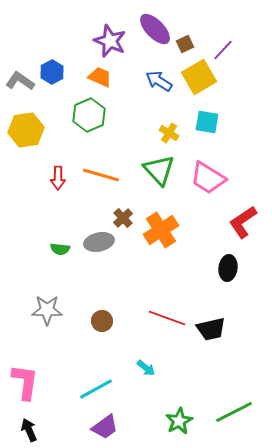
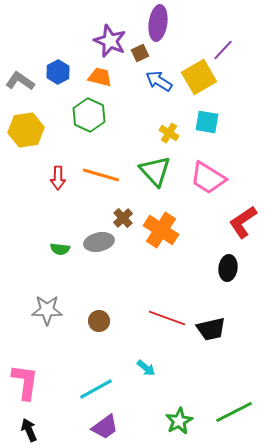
purple ellipse: moved 3 px right, 6 px up; rotated 52 degrees clockwise
brown square: moved 45 px left, 9 px down
blue hexagon: moved 6 px right
orange trapezoid: rotated 10 degrees counterclockwise
green hexagon: rotated 12 degrees counterclockwise
green triangle: moved 4 px left, 1 px down
orange cross: rotated 24 degrees counterclockwise
brown circle: moved 3 px left
